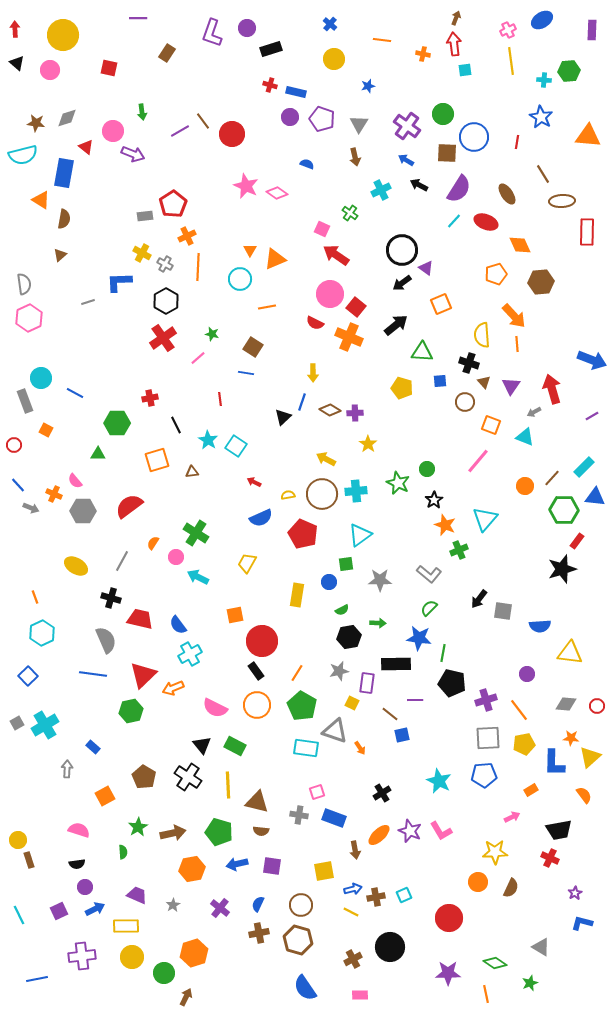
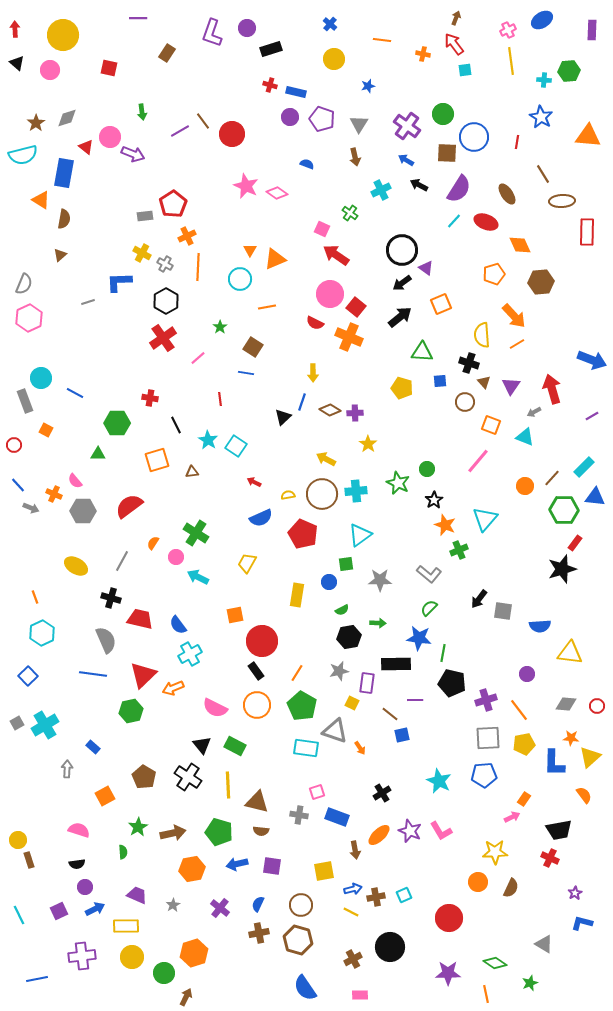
red arrow at (454, 44): rotated 30 degrees counterclockwise
brown star at (36, 123): rotated 30 degrees clockwise
pink circle at (113, 131): moved 3 px left, 6 px down
orange pentagon at (496, 274): moved 2 px left
gray semicircle at (24, 284): rotated 30 degrees clockwise
black arrow at (396, 325): moved 4 px right, 8 px up
green star at (212, 334): moved 8 px right, 7 px up; rotated 24 degrees clockwise
orange line at (517, 344): rotated 63 degrees clockwise
red cross at (150, 398): rotated 21 degrees clockwise
red rectangle at (577, 541): moved 2 px left, 2 px down
orange rectangle at (531, 790): moved 7 px left, 9 px down; rotated 24 degrees counterclockwise
blue rectangle at (334, 818): moved 3 px right, 1 px up
gray triangle at (541, 947): moved 3 px right, 3 px up
